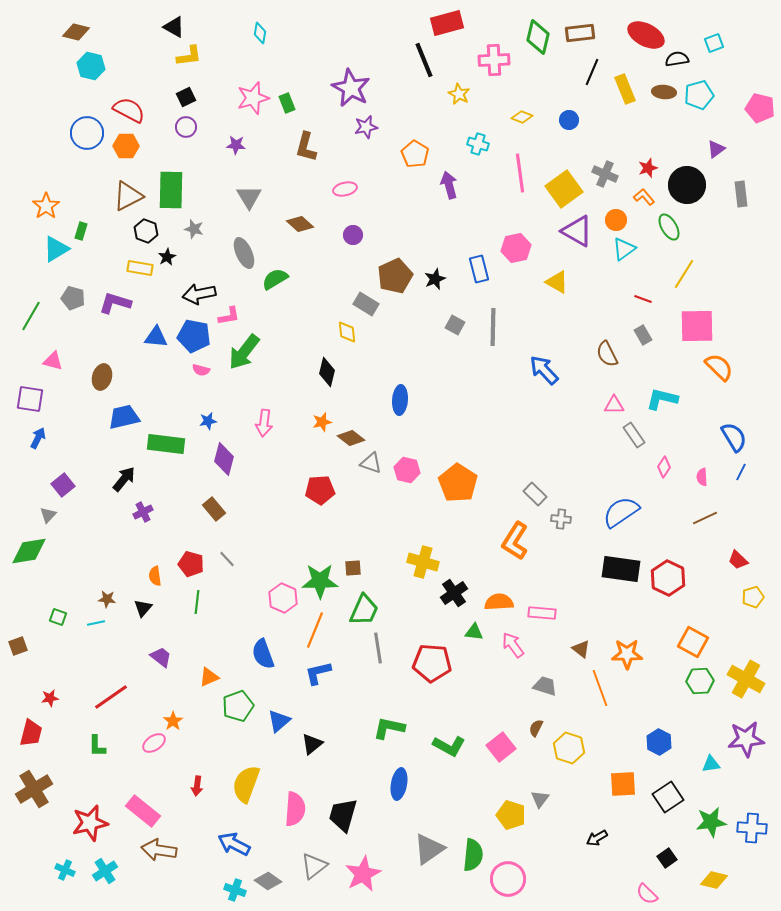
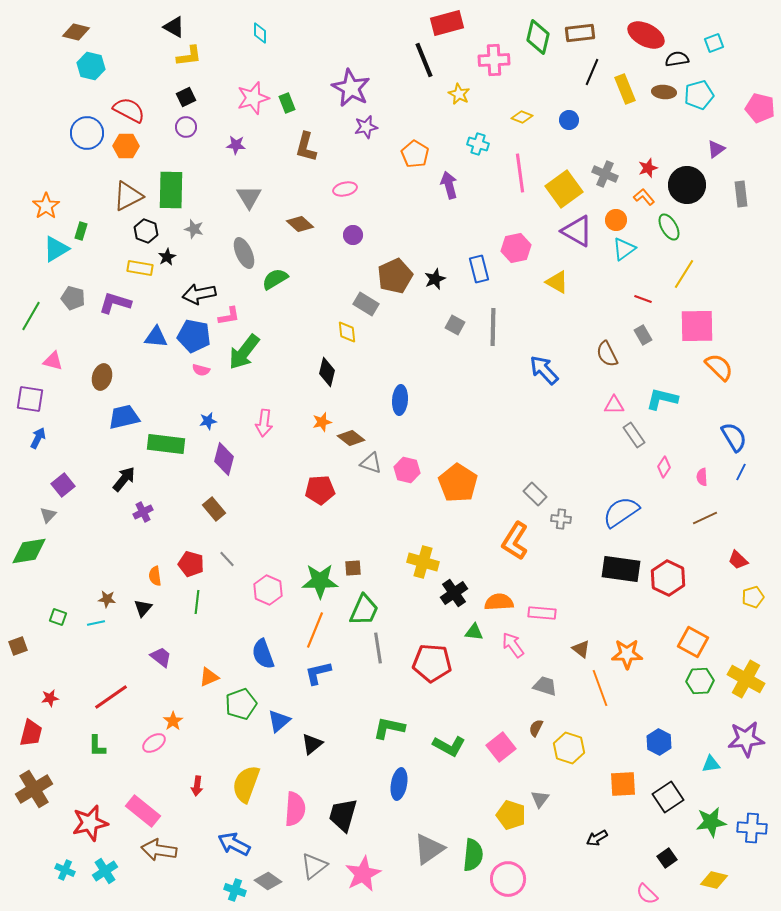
cyan diamond at (260, 33): rotated 10 degrees counterclockwise
pink hexagon at (283, 598): moved 15 px left, 8 px up
green pentagon at (238, 706): moved 3 px right, 2 px up
